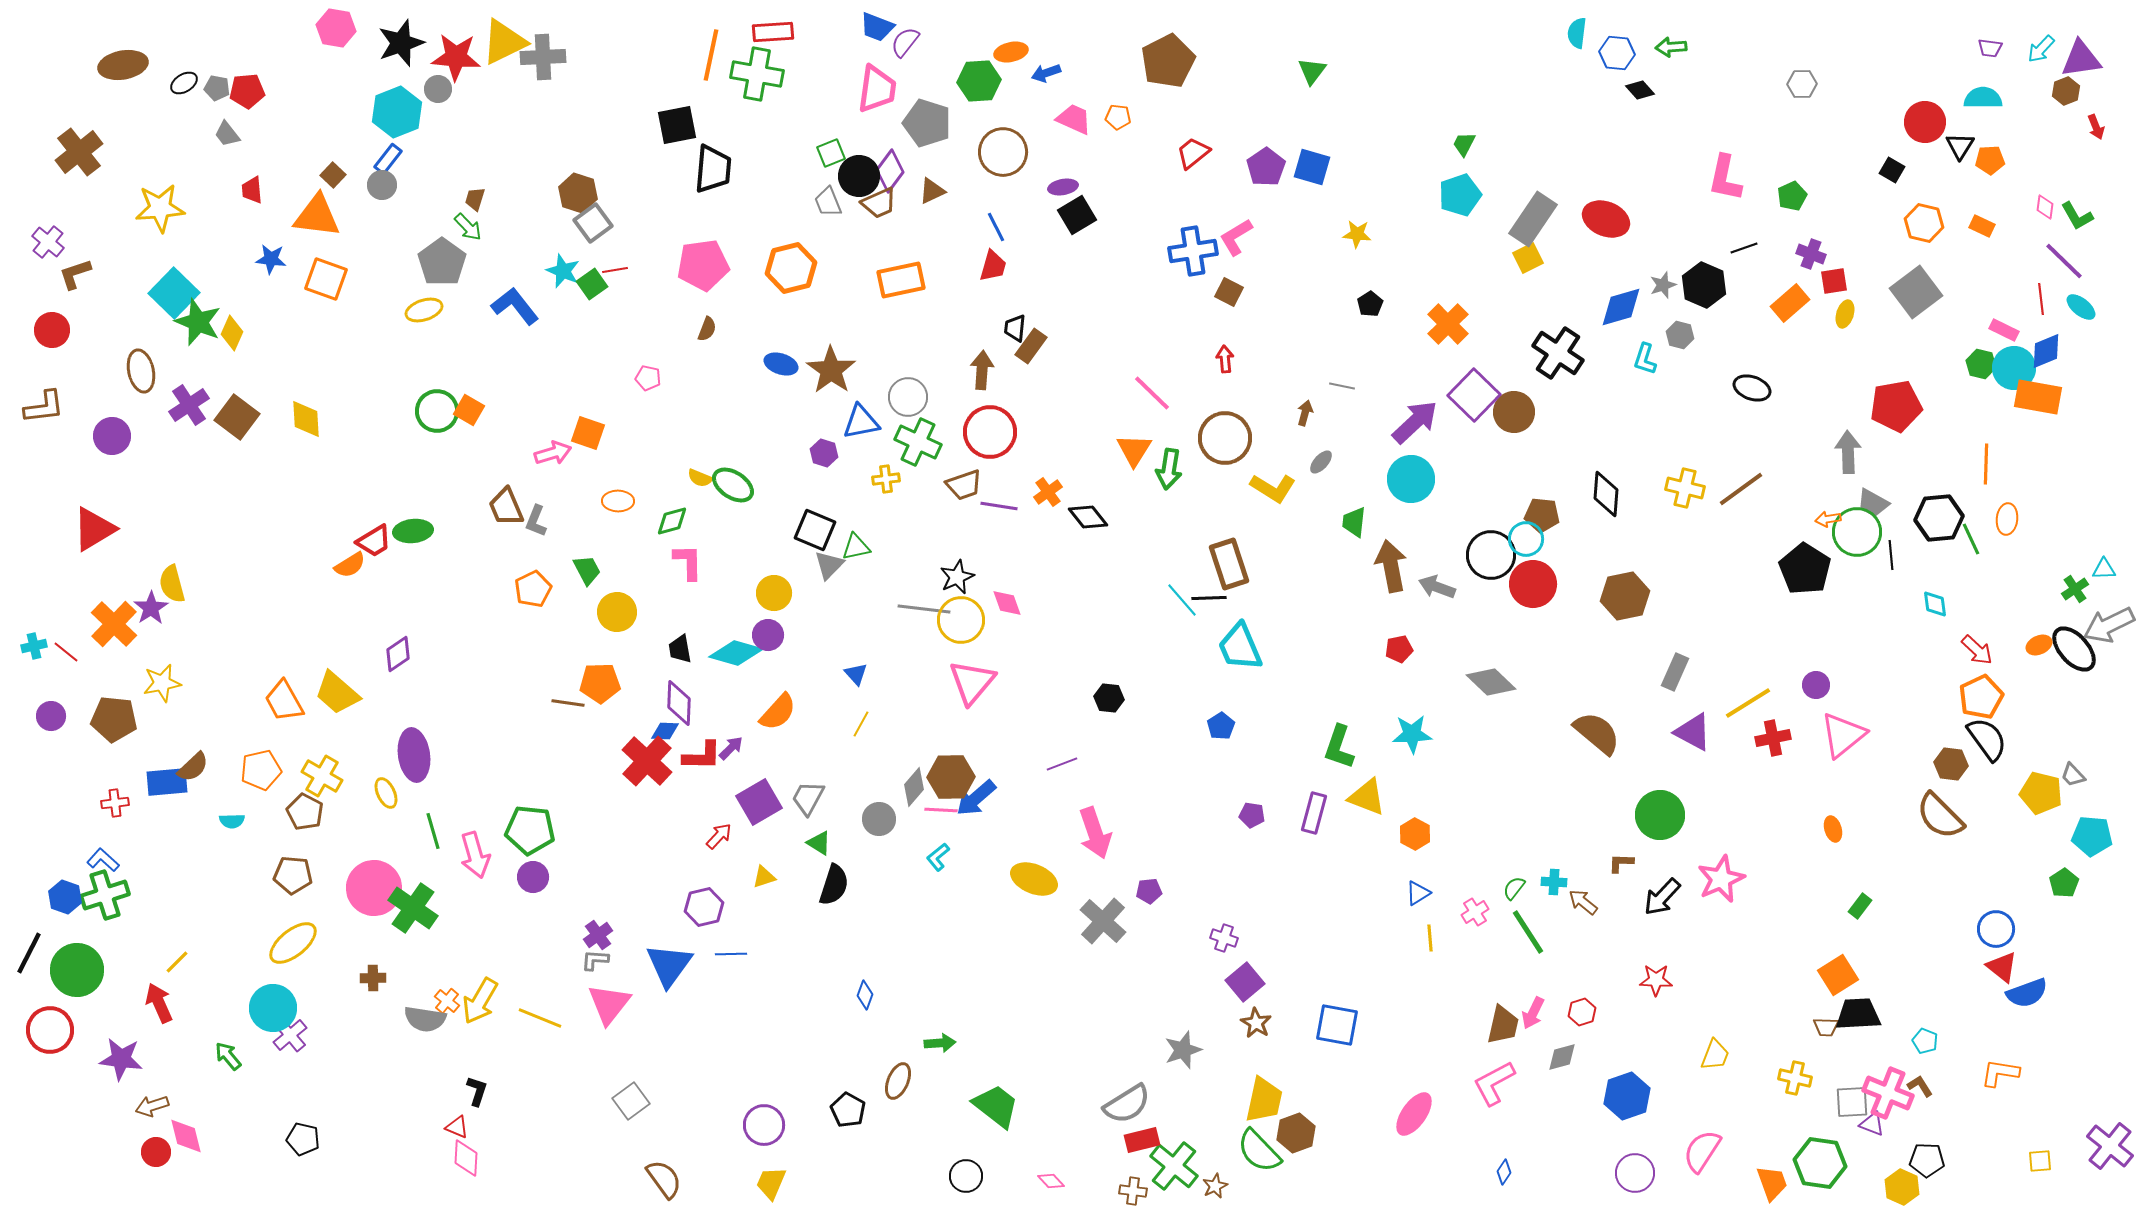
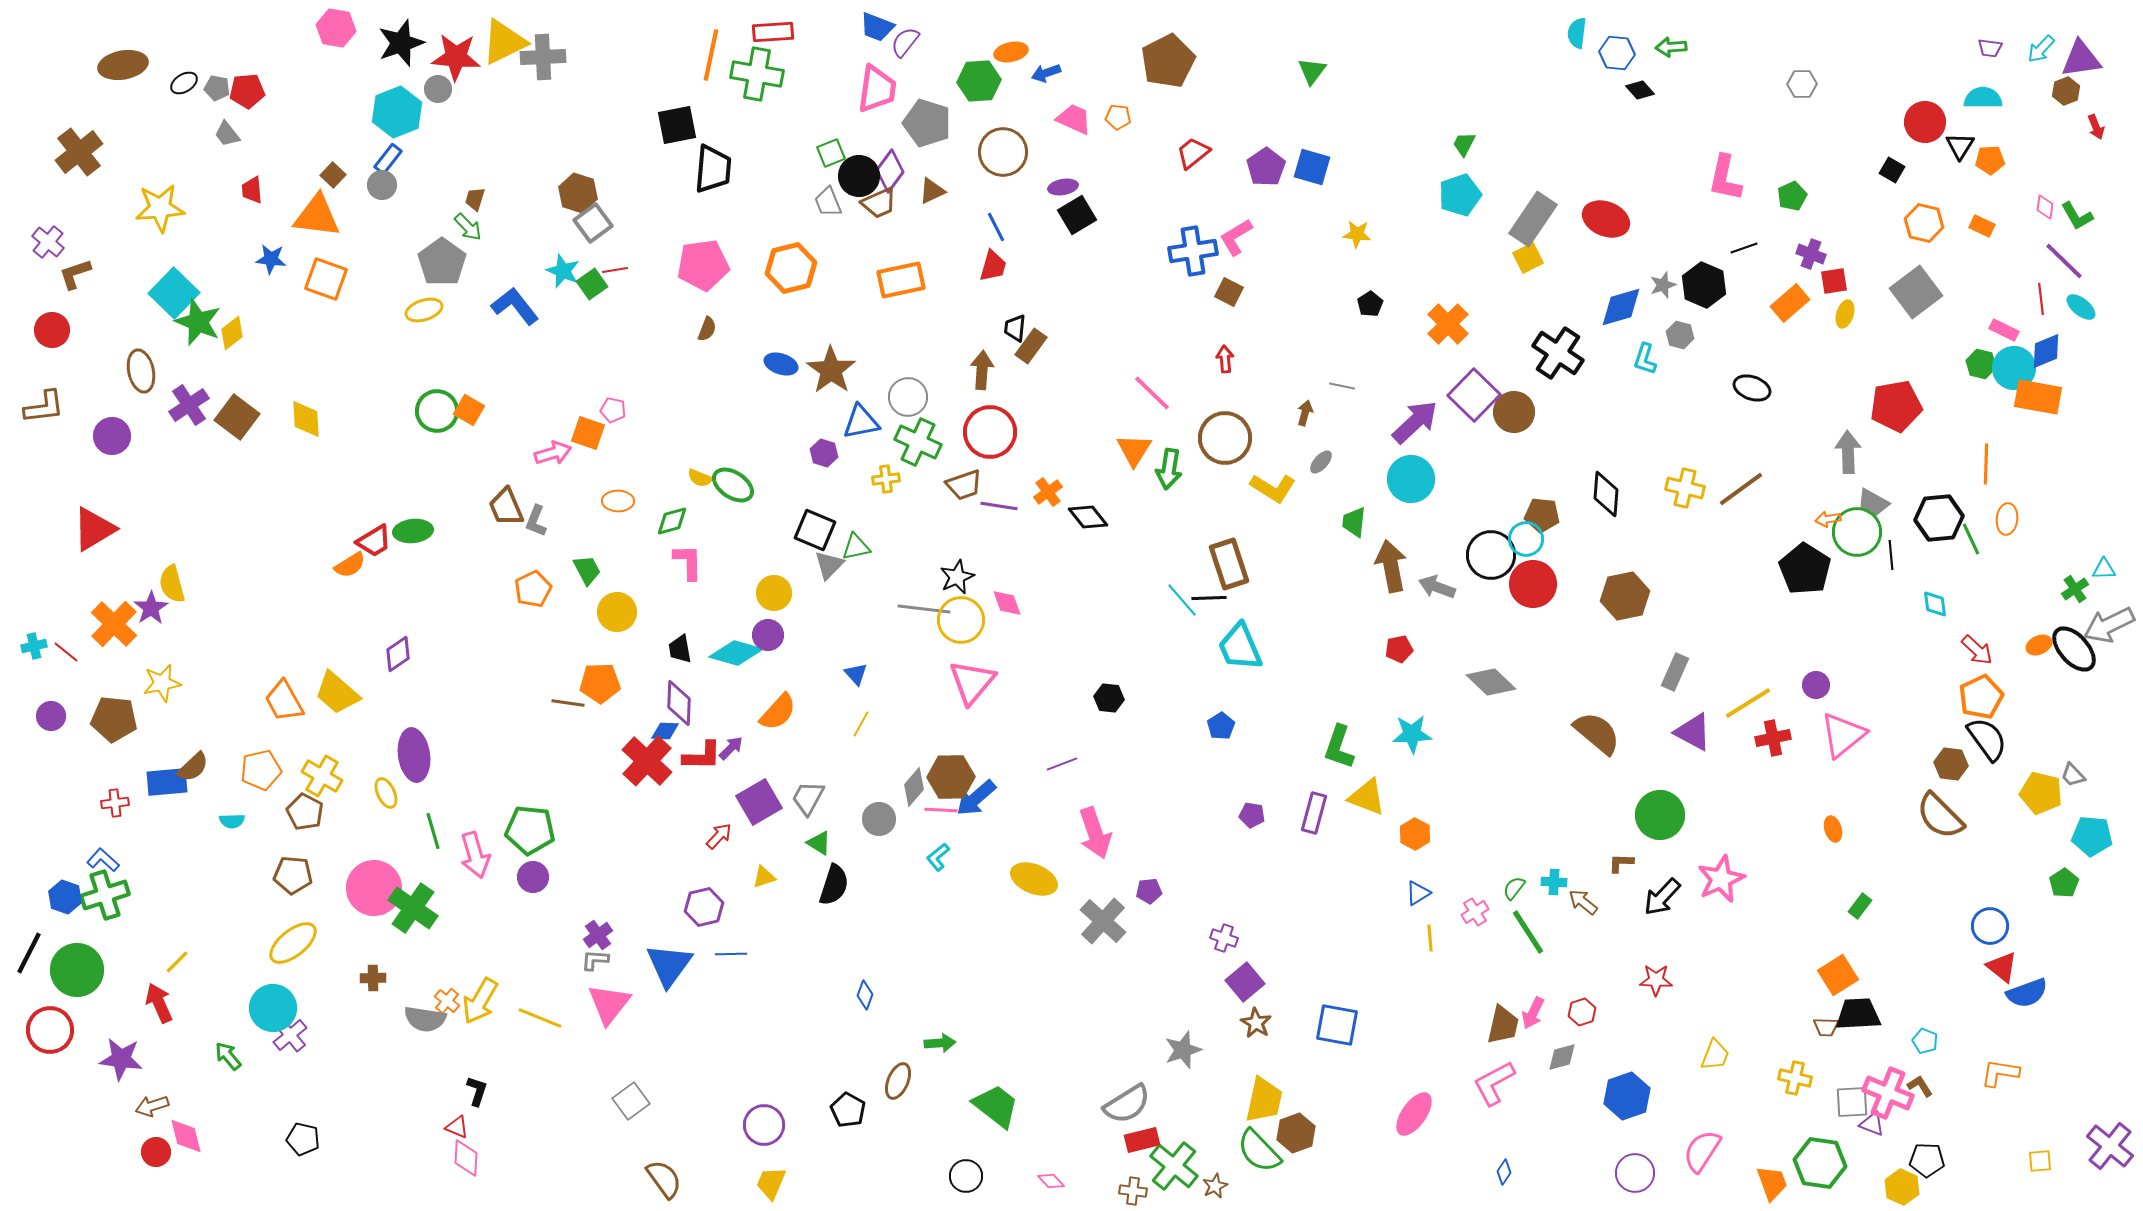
yellow diamond at (232, 333): rotated 28 degrees clockwise
pink pentagon at (648, 378): moved 35 px left, 32 px down
blue circle at (1996, 929): moved 6 px left, 3 px up
